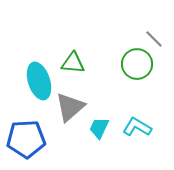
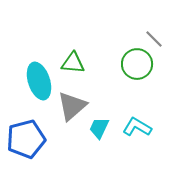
gray triangle: moved 2 px right, 1 px up
blue pentagon: rotated 12 degrees counterclockwise
